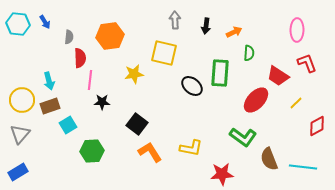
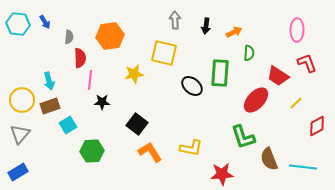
green L-shape: rotated 36 degrees clockwise
